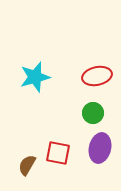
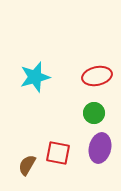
green circle: moved 1 px right
